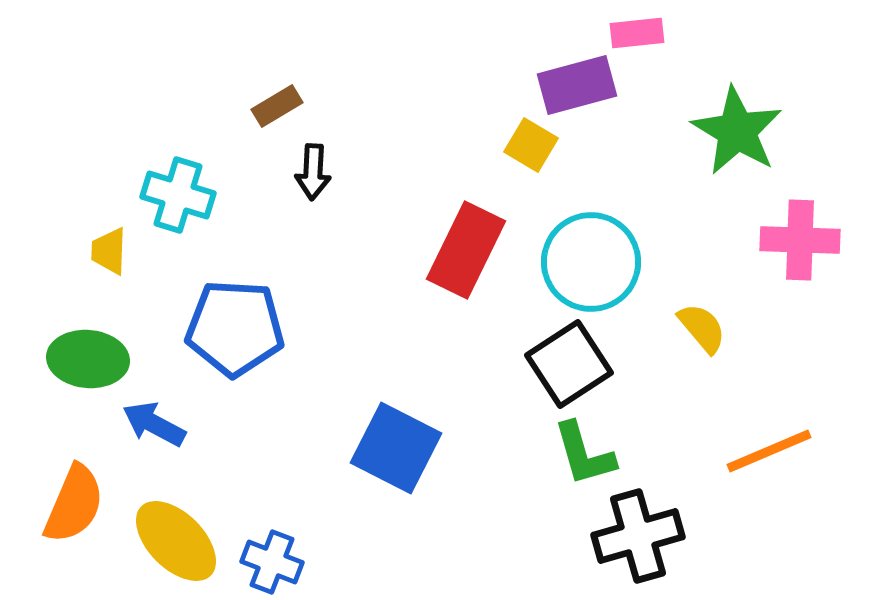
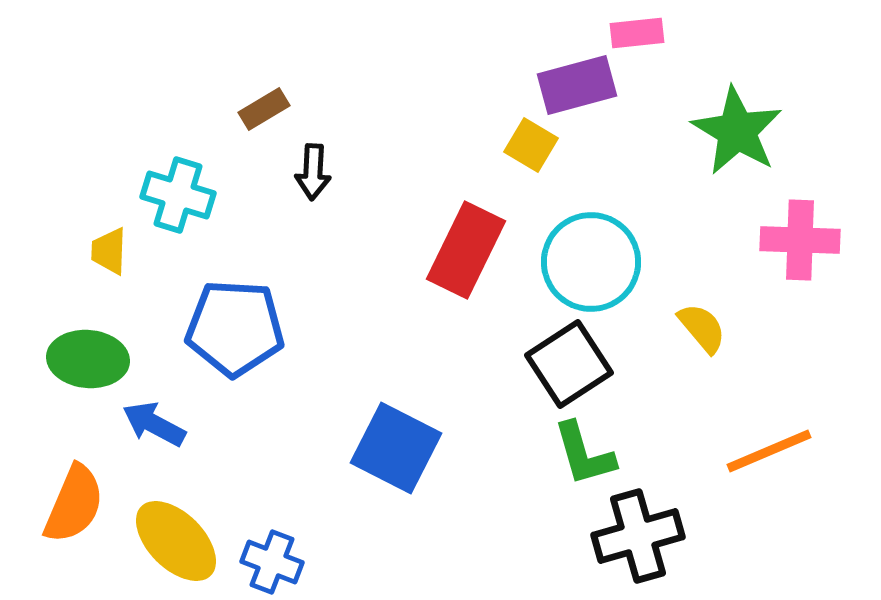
brown rectangle: moved 13 px left, 3 px down
